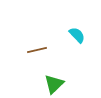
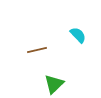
cyan semicircle: moved 1 px right
